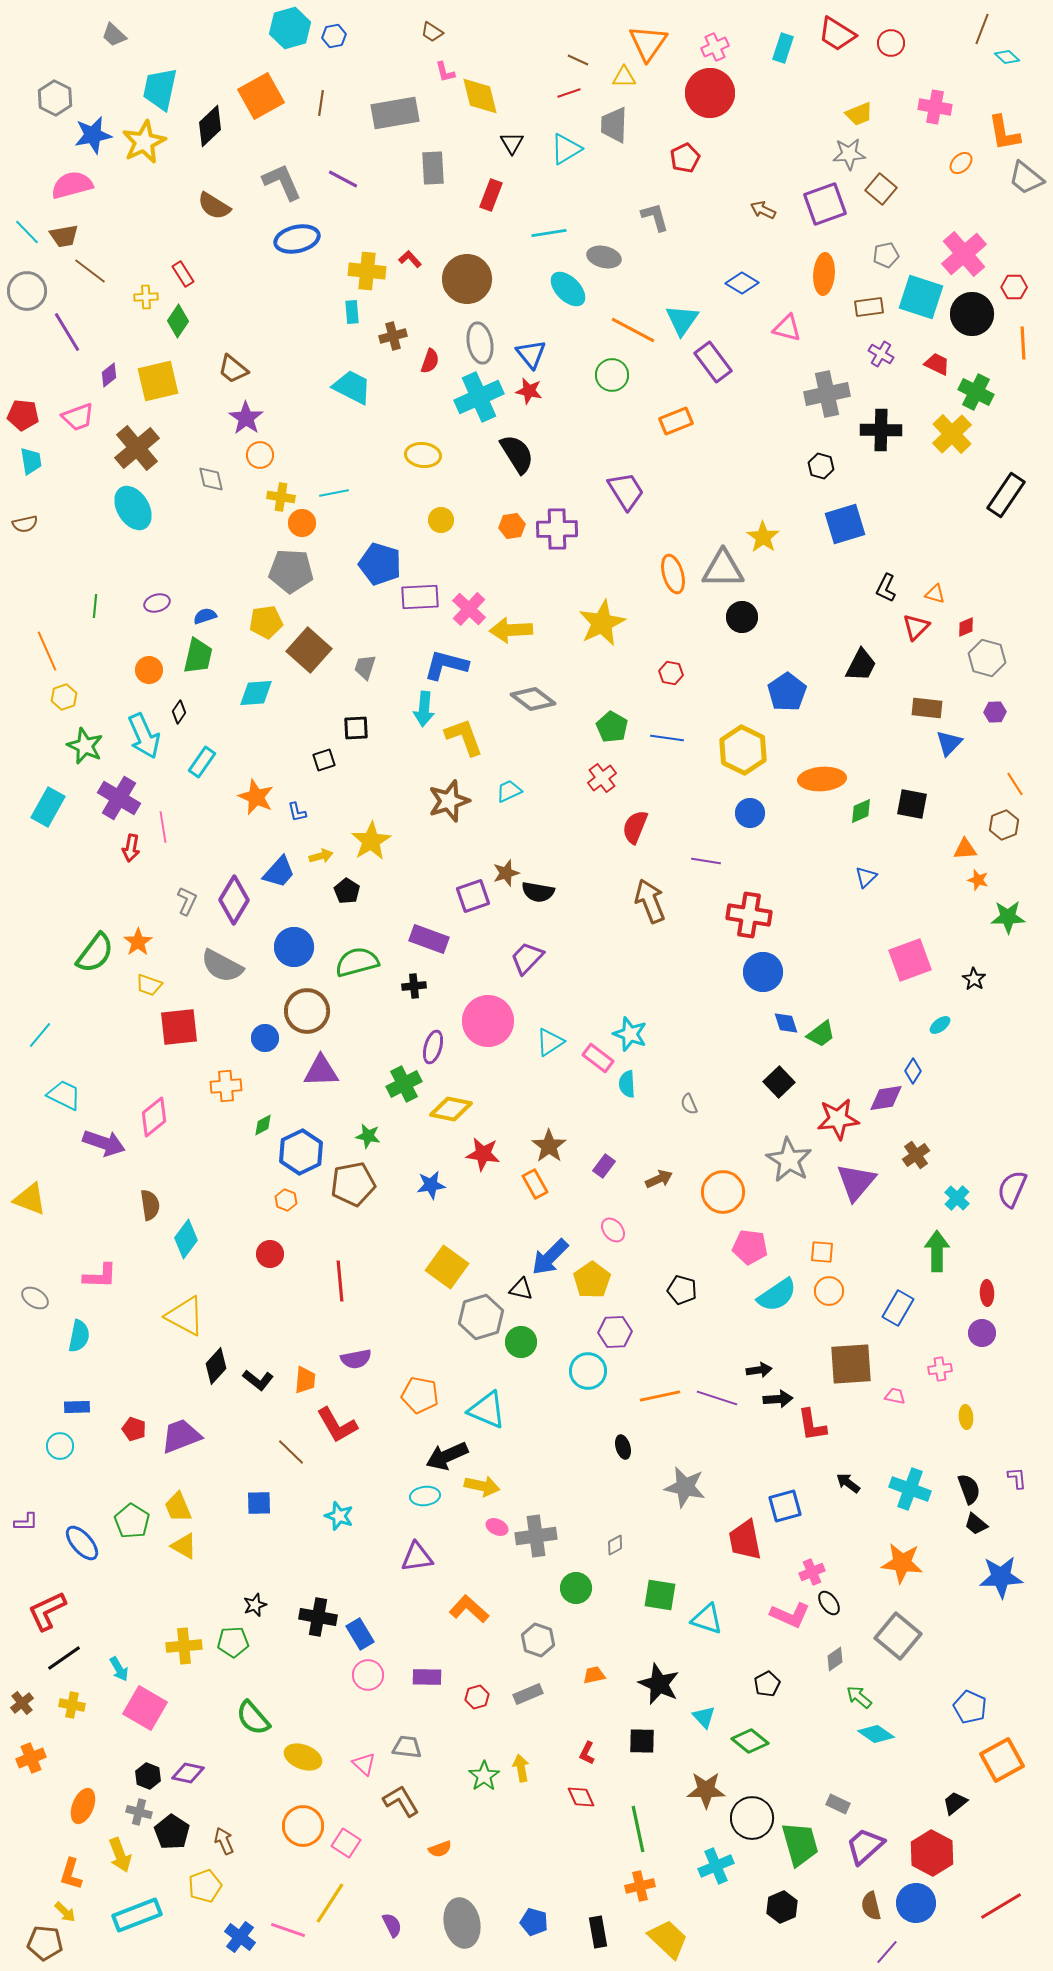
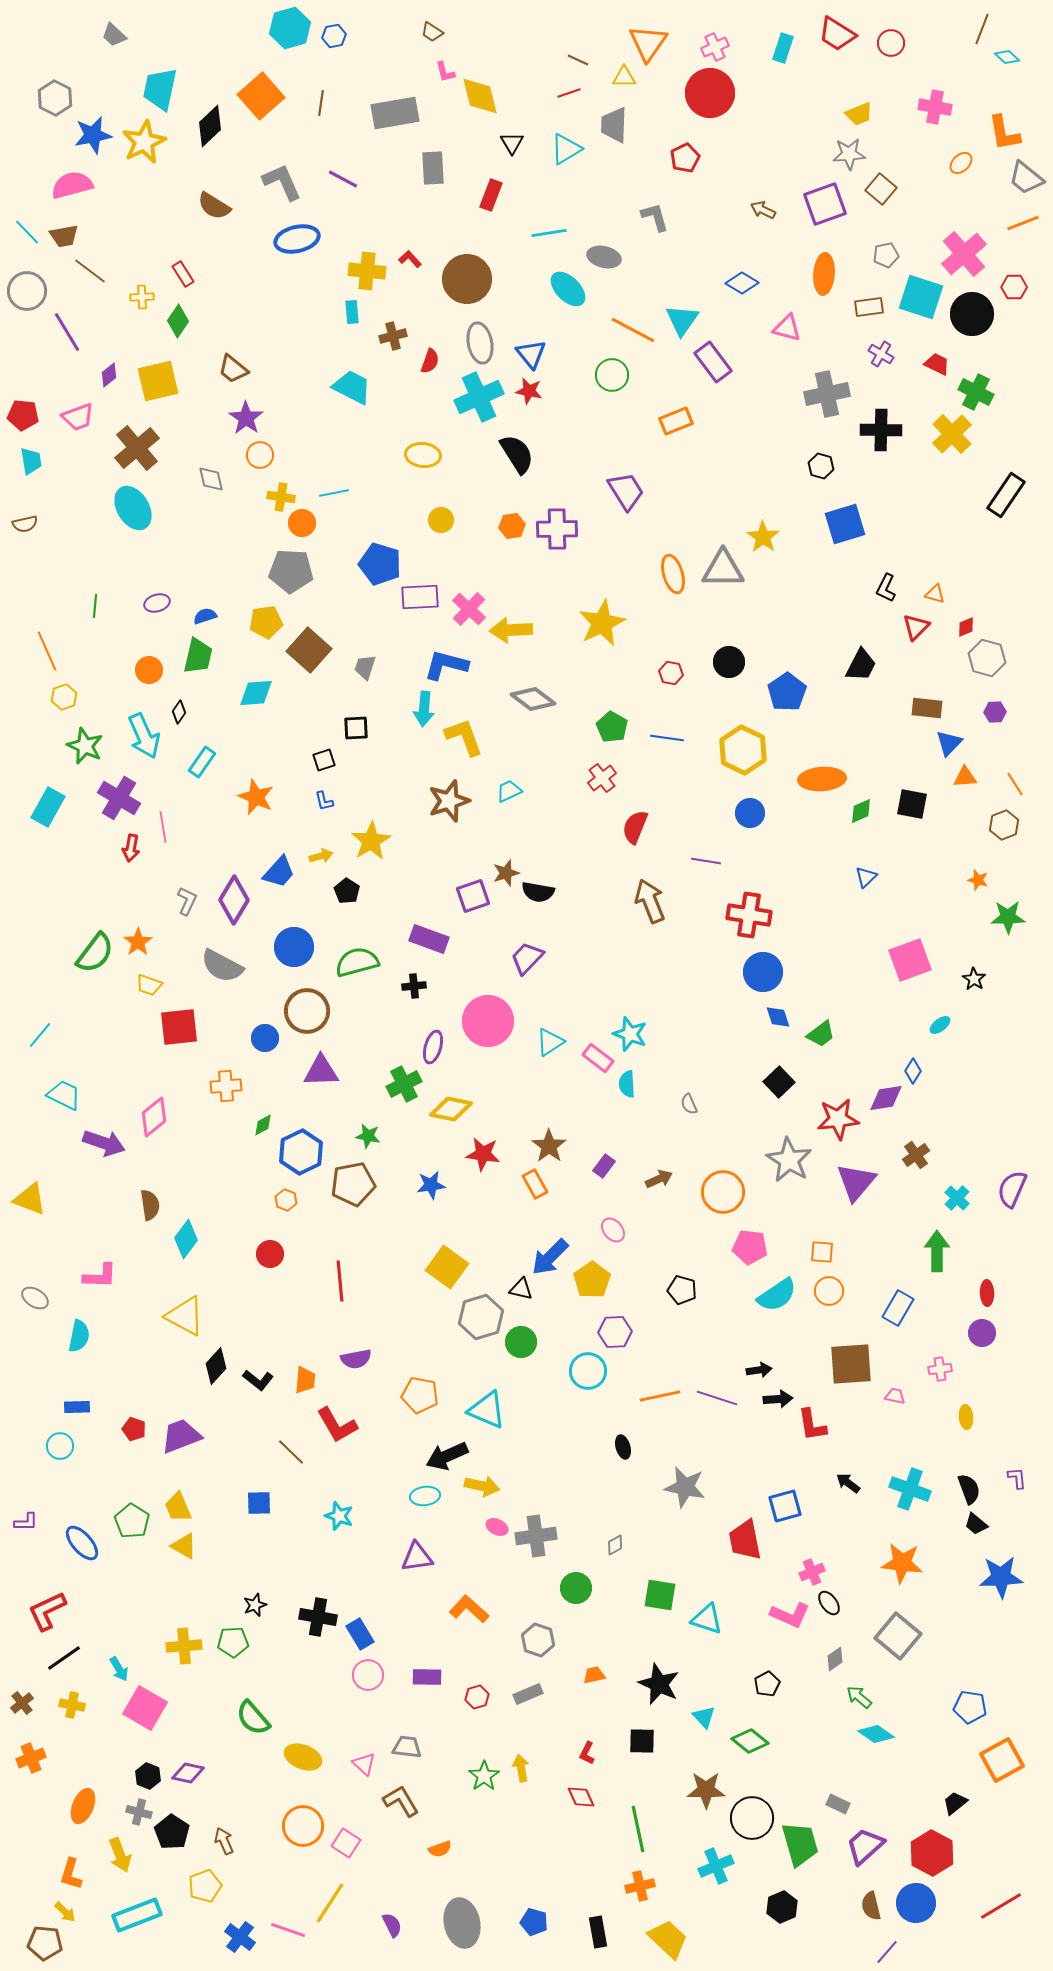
orange square at (261, 96): rotated 12 degrees counterclockwise
yellow cross at (146, 297): moved 4 px left
orange line at (1023, 343): moved 120 px up; rotated 72 degrees clockwise
black circle at (742, 617): moved 13 px left, 45 px down
blue L-shape at (297, 812): moved 27 px right, 11 px up
orange triangle at (965, 849): moved 72 px up
blue diamond at (786, 1023): moved 8 px left, 6 px up
blue pentagon at (970, 1707): rotated 16 degrees counterclockwise
